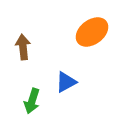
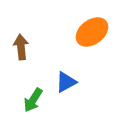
brown arrow: moved 2 px left
green arrow: moved 1 px right, 1 px up; rotated 15 degrees clockwise
